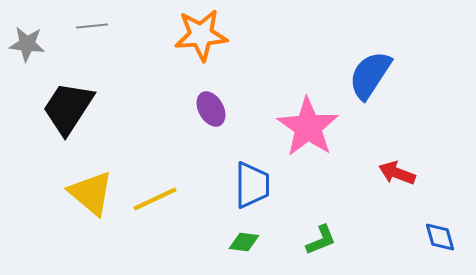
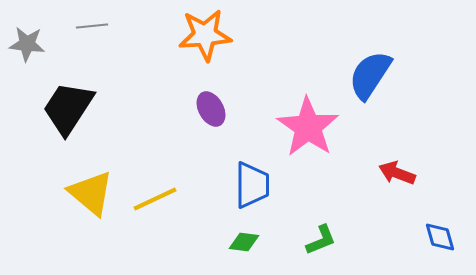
orange star: moved 4 px right
